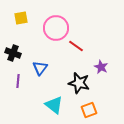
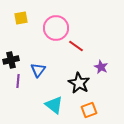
black cross: moved 2 px left, 7 px down; rotated 35 degrees counterclockwise
blue triangle: moved 2 px left, 2 px down
black star: rotated 15 degrees clockwise
